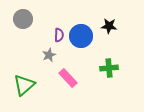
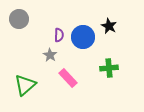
gray circle: moved 4 px left
black star: rotated 21 degrees clockwise
blue circle: moved 2 px right, 1 px down
gray star: moved 1 px right; rotated 16 degrees counterclockwise
green triangle: moved 1 px right
